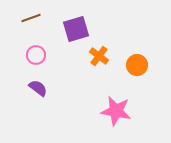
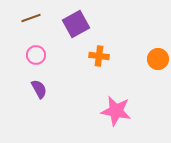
purple square: moved 5 px up; rotated 12 degrees counterclockwise
orange cross: rotated 30 degrees counterclockwise
orange circle: moved 21 px right, 6 px up
purple semicircle: moved 1 px right, 1 px down; rotated 24 degrees clockwise
